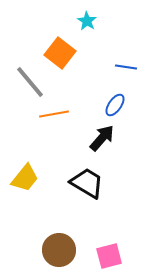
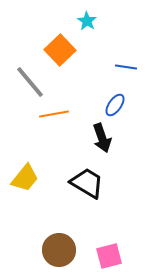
orange square: moved 3 px up; rotated 8 degrees clockwise
black arrow: rotated 120 degrees clockwise
